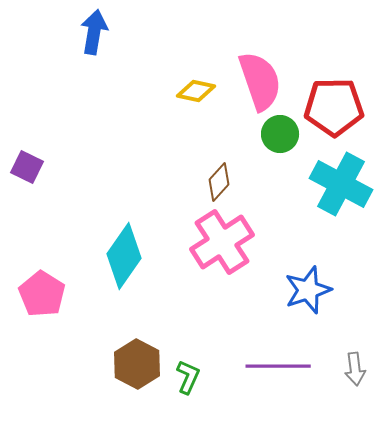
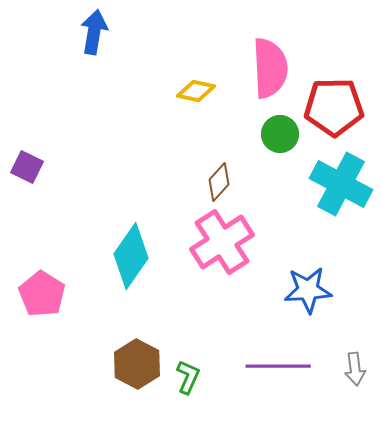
pink semicircle: moved 10 px right, 13 px up; rotated 16 degrees clockwise
cyan diamond: moved 7 px right
blue star: rotated 15 degrees clockwise
